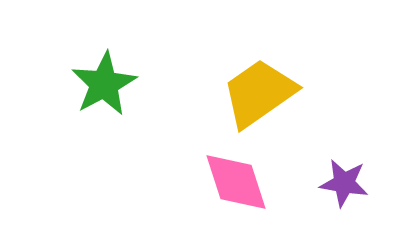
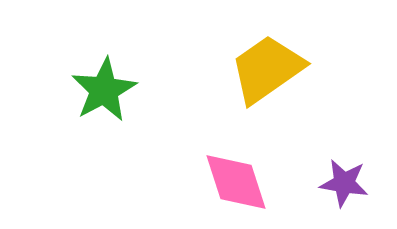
green star: moved 6 px down
yellow trapezoid: moved 8 px right, 24 px up
